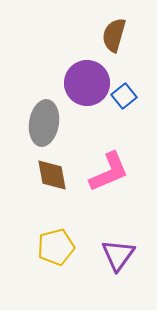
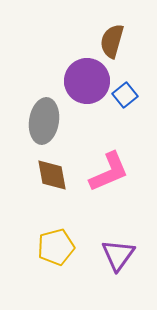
brown semicircle: moved 2 px left, 6 px down
purple circle: moved 2 px up
blue square: moved 1 px right, 1 px up
gray ellipse: moved 2 px up
